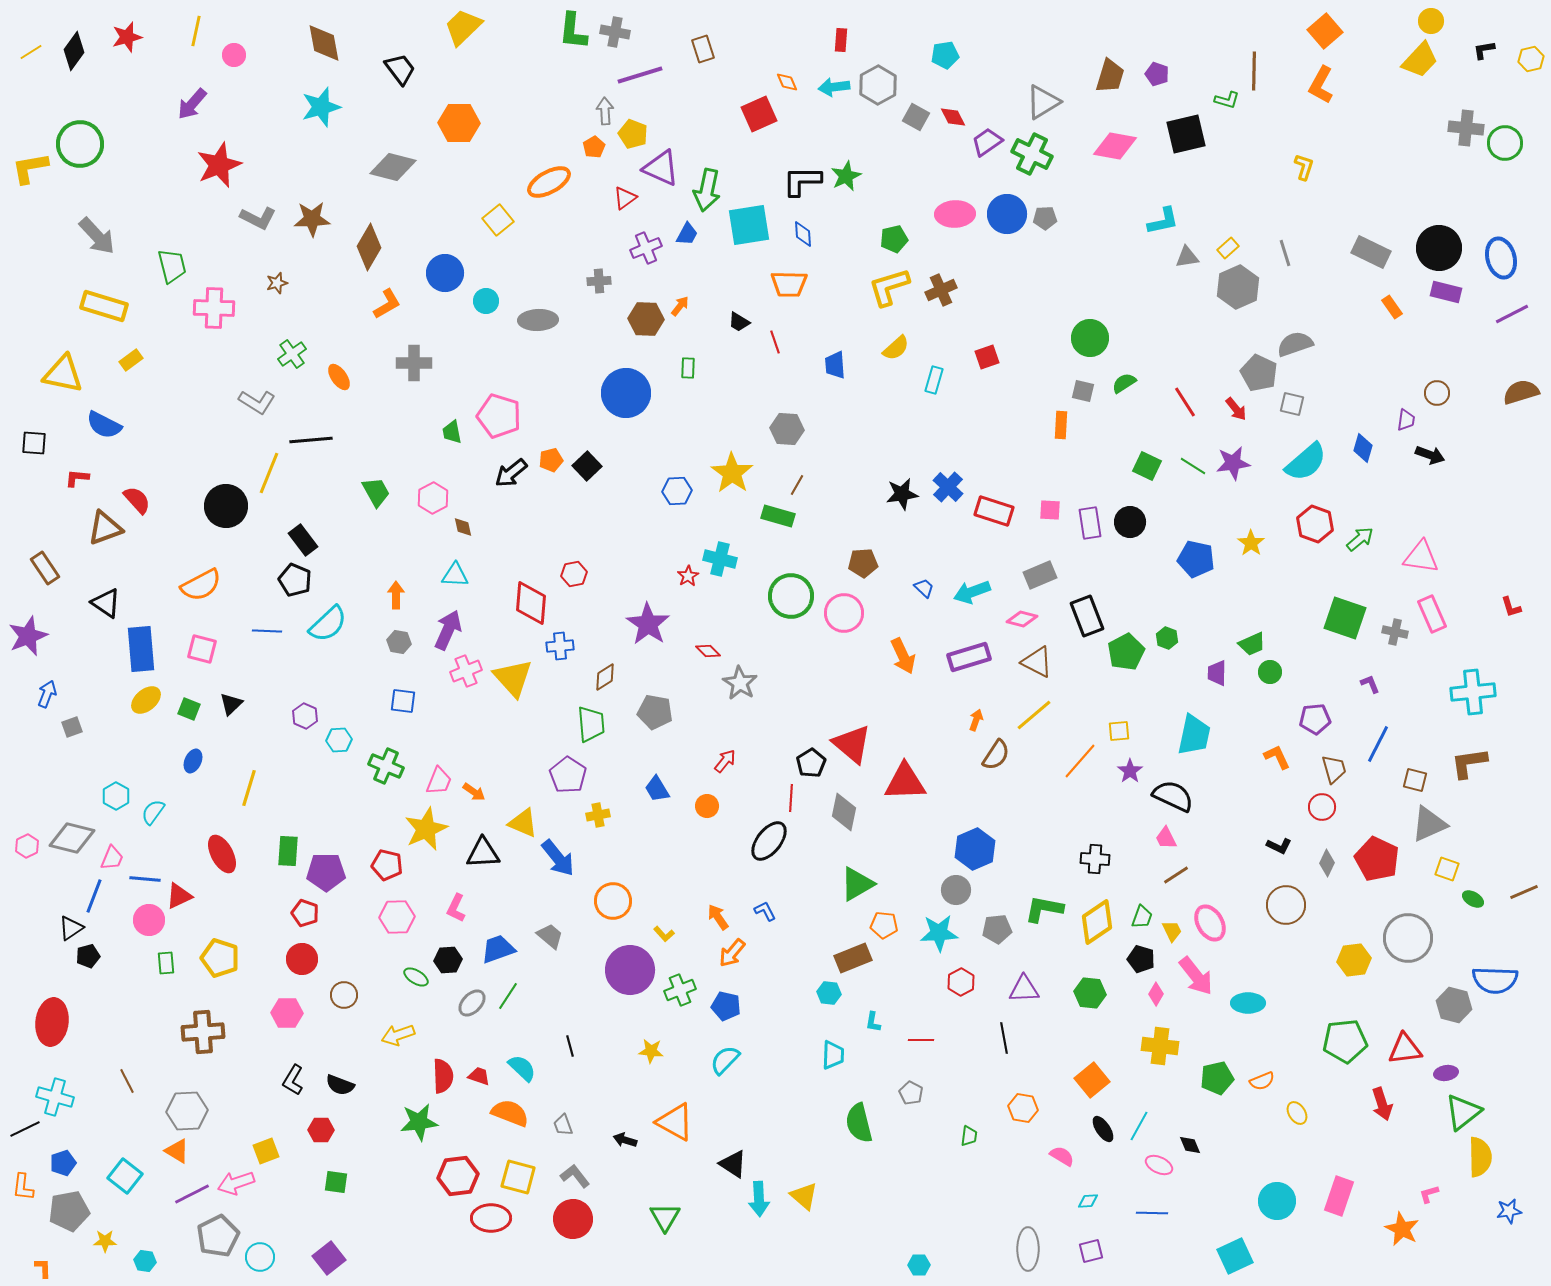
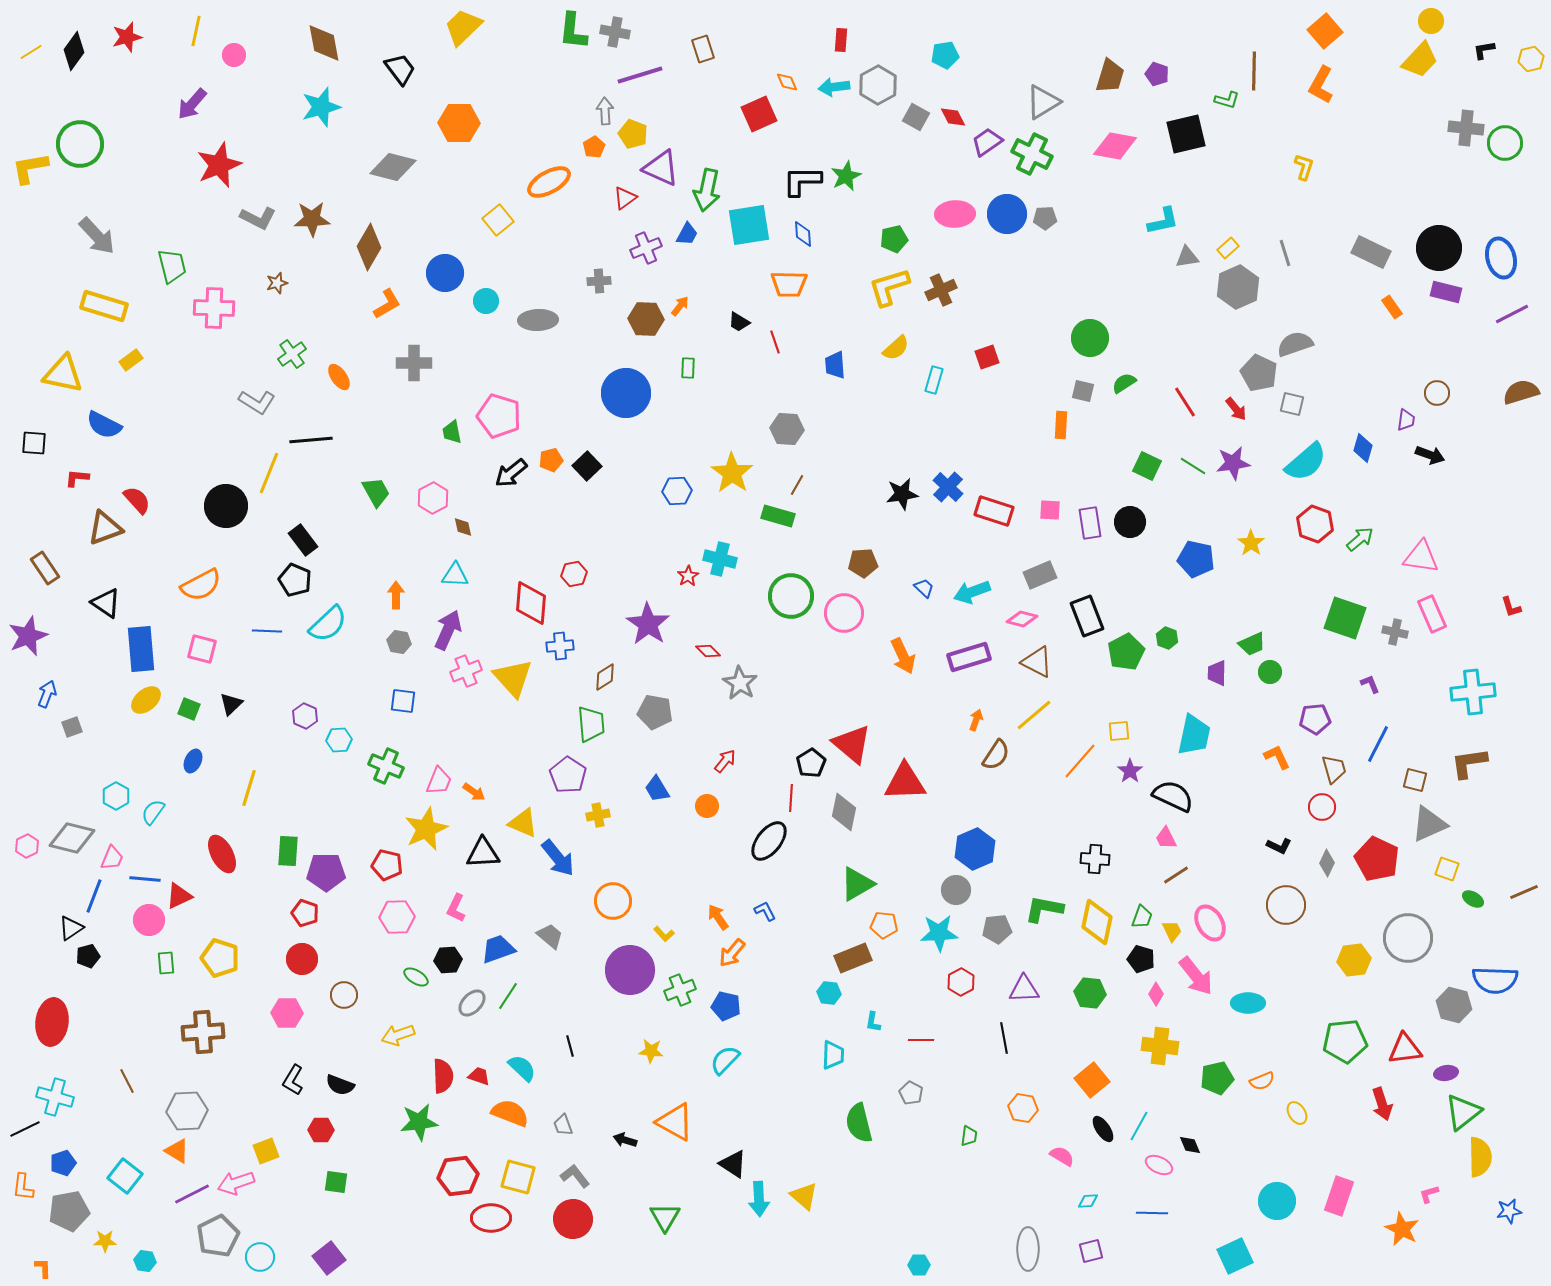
yellow diamond at (1097, 922): rotated 45 degrees counterclockwise
